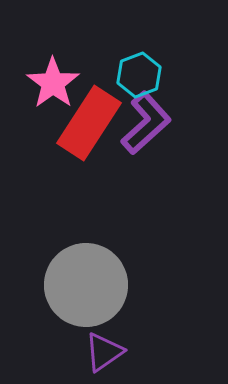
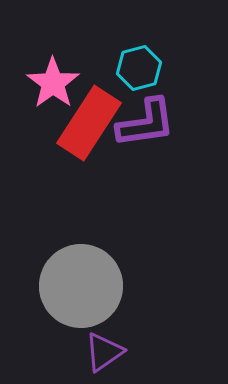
cyan hexagon: moved 7 px up; rotated 6 degrees clockwise
purple L-shape: rotated 34 degrees clockwise
gray circle: moved 5 px left, 1 px down
